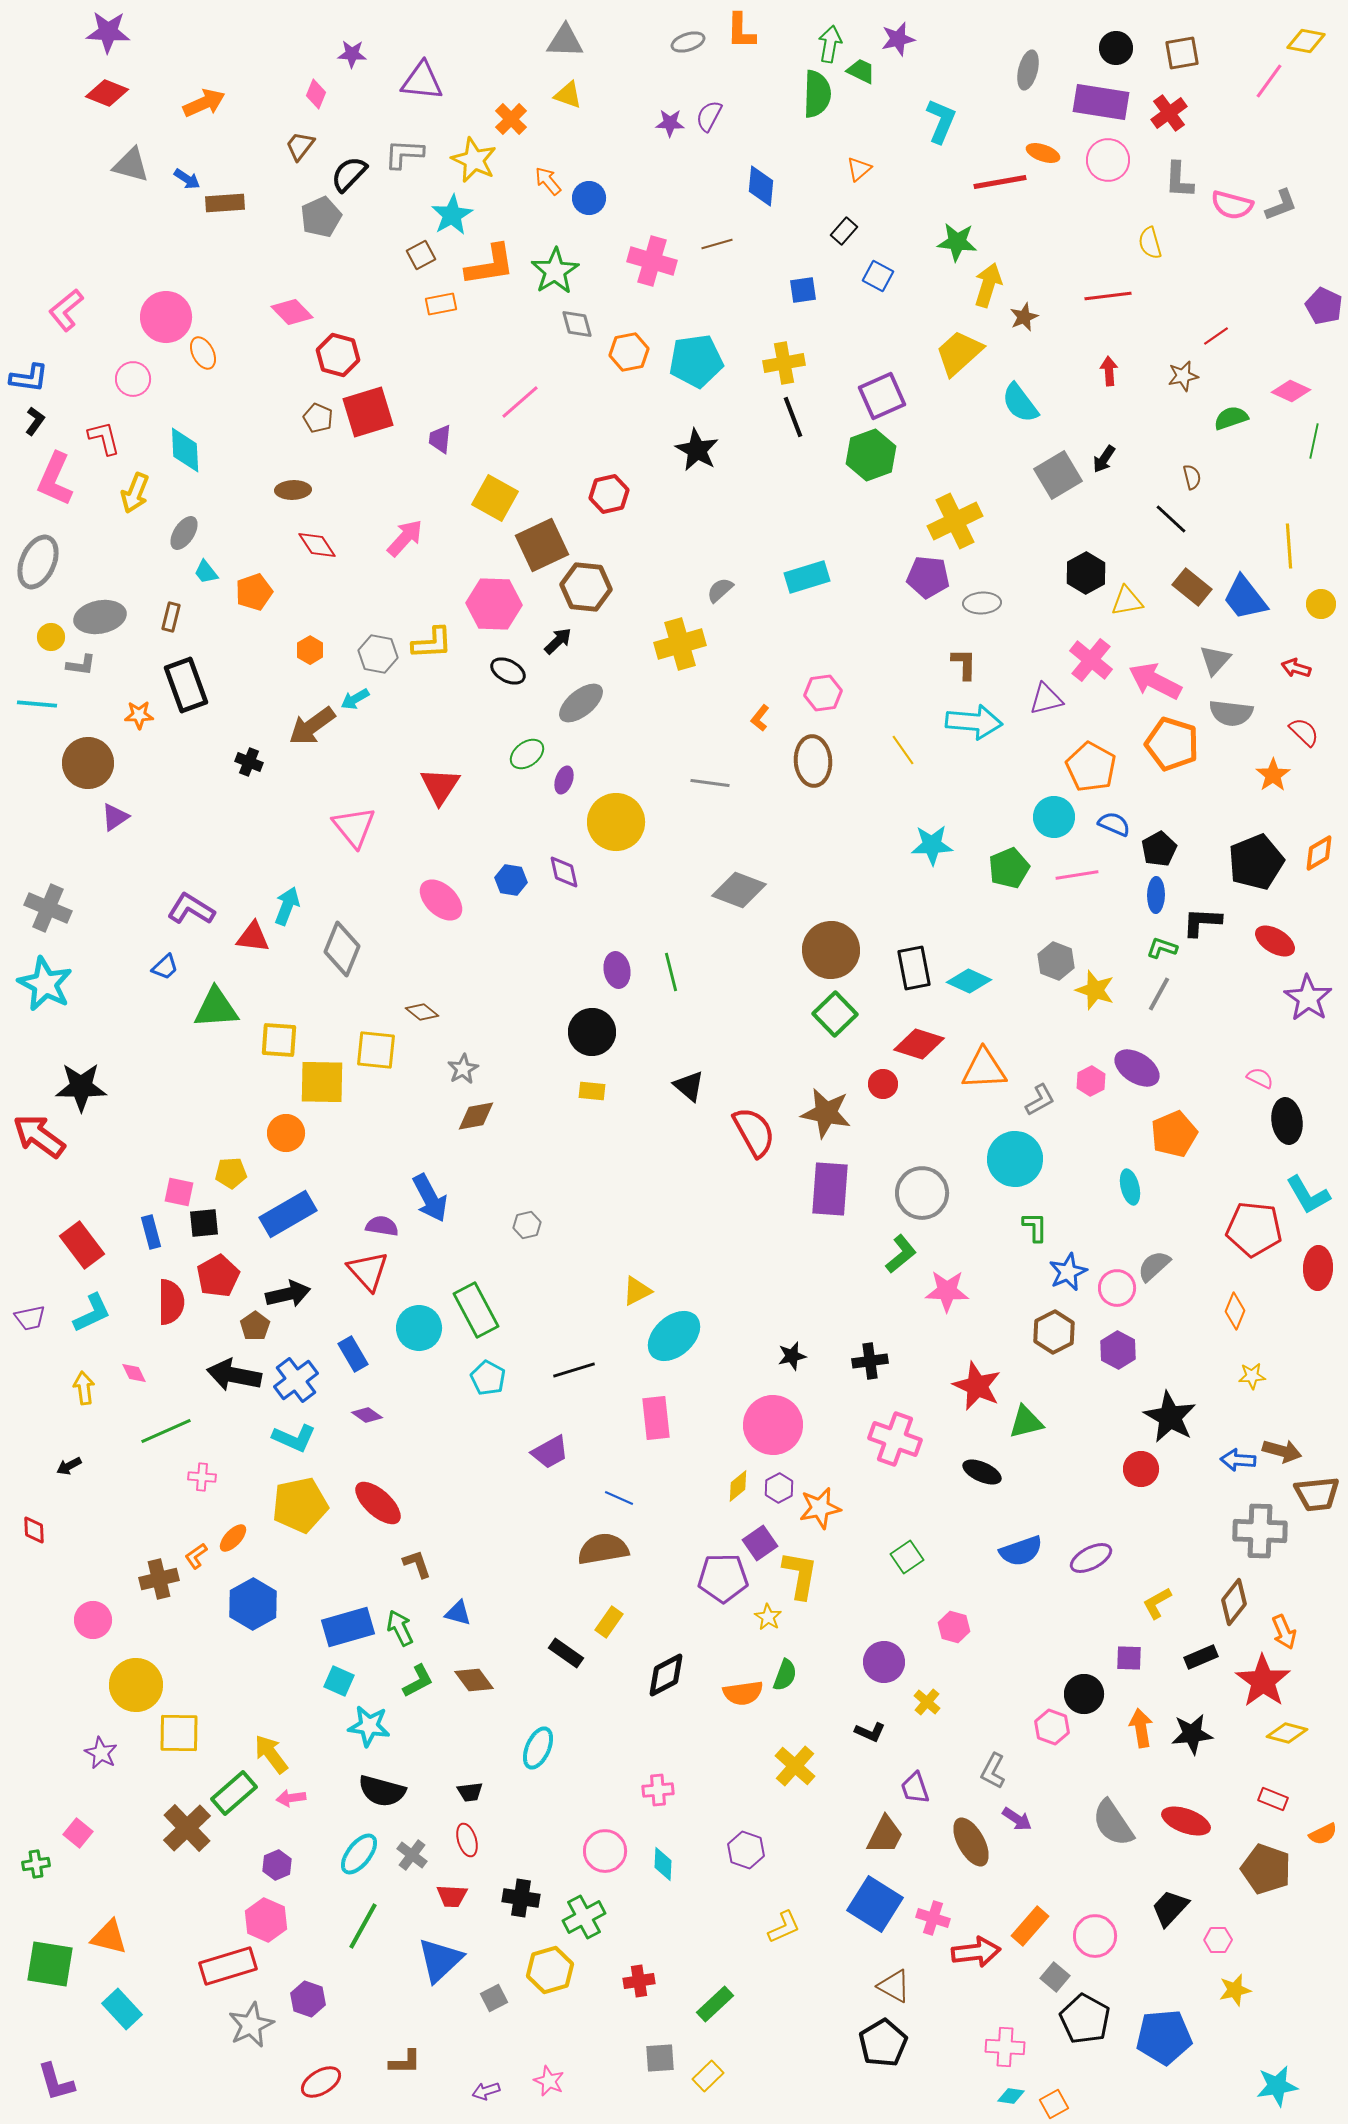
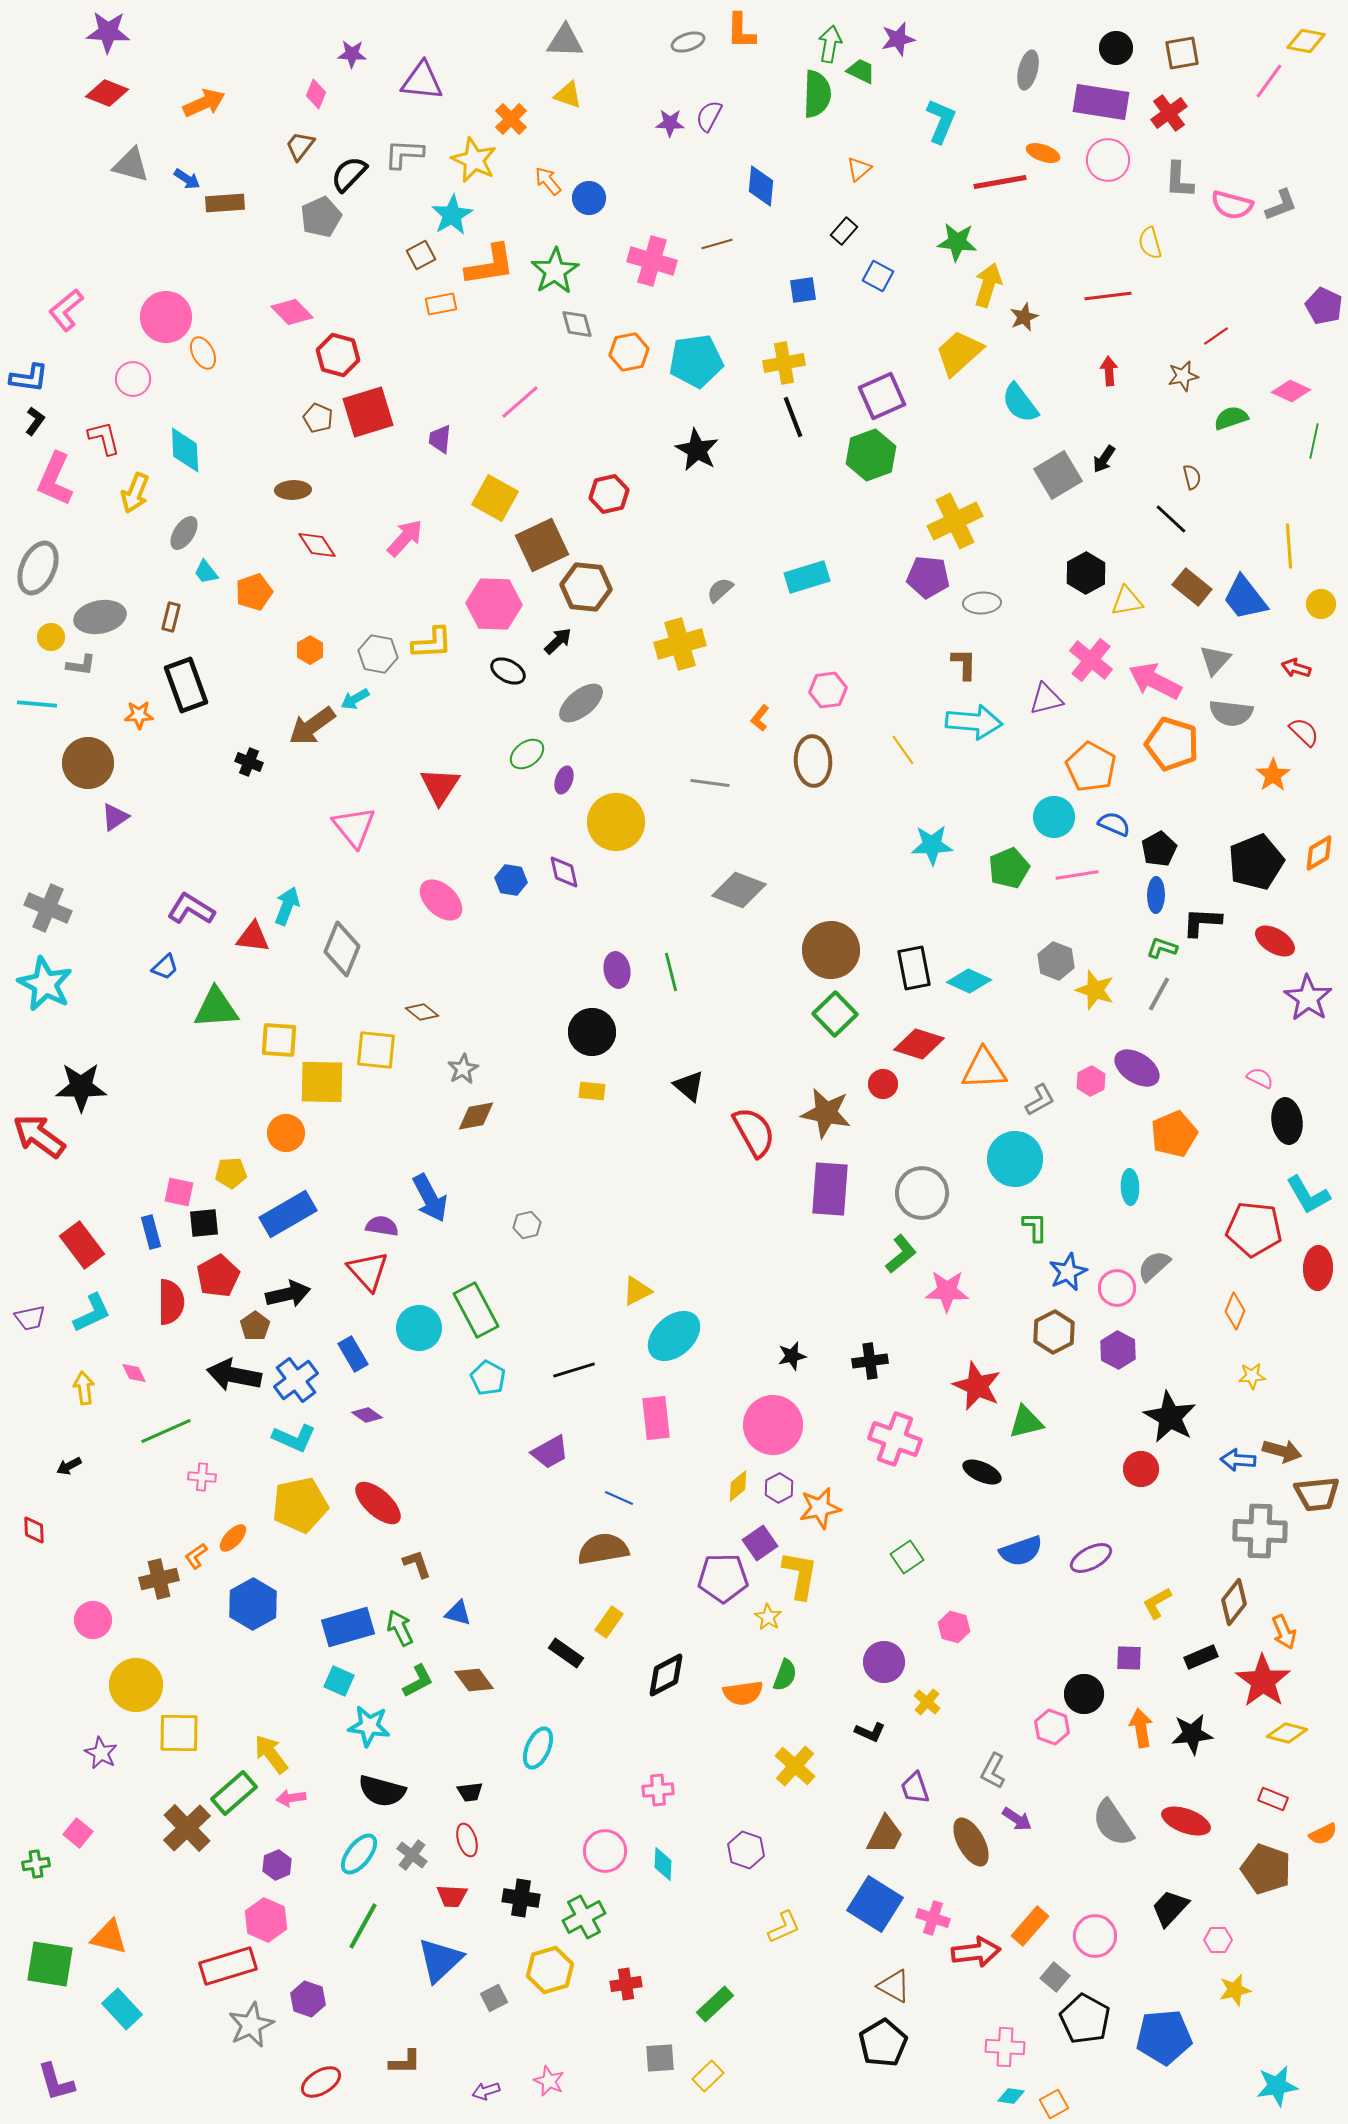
gray ellipse at (38, 562): moved 6 px down
pink hexagon at (823, 693): moved 5 px right, 3 px up
cyan ellipse at (1130, 1187): rotated 12 degrees clockwise
red cross at (639, 1981): moved 13 px left, 3 px down
